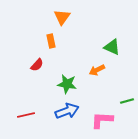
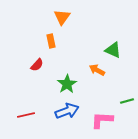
green triangle: moved 1 px right, 3 px down
orange arrow: rotated 56 degrees clockwise
green star: rotated 30 degrees clockwise
